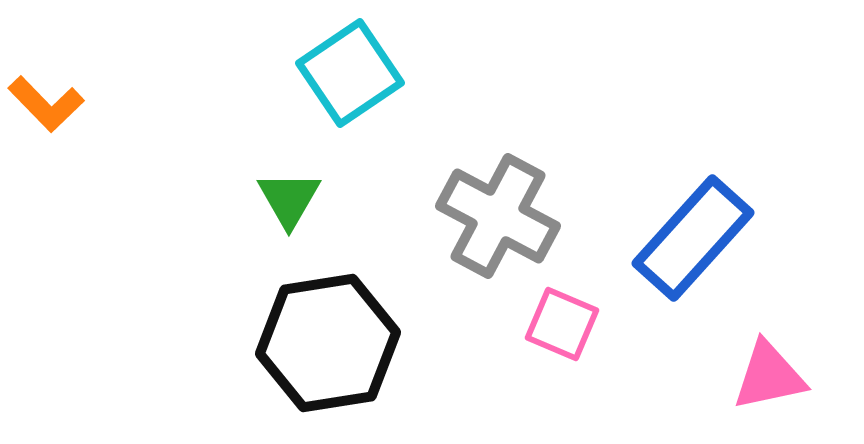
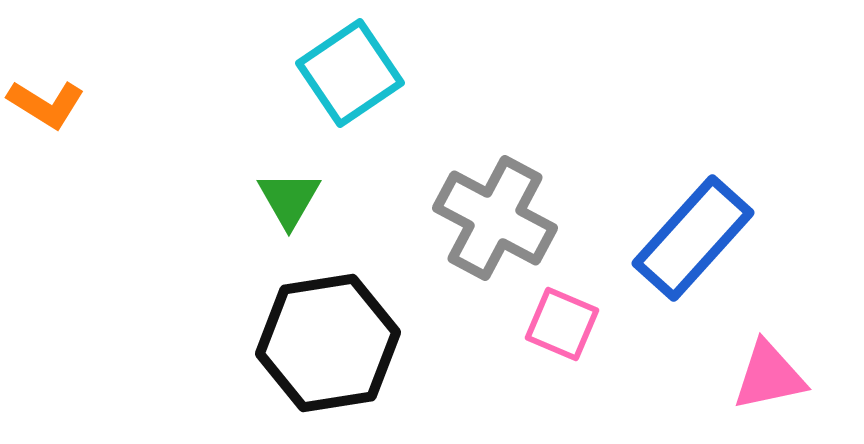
orange L-shape: rotated 14 degrees counterclockwise
gray cross: moved 3 px left, 2 px down
